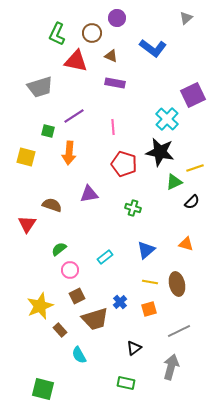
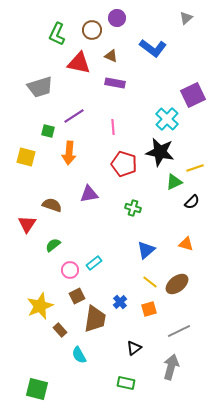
brown circle at (92, 33): moved 3 px up
red triangle at (76, 61): moved 3 px right, 2 px down
green semicircle at (59, 249): moved 6 px left, 4 px up
cyan rectangle at (105, 257): moved 11 px left, 6 px down
yellow line at (150, 282): rotated 28 degrees clockwise
brown ellipse at (177, 284): rotated 65 degrees clockwise
brown trapezoid at (95, 319): rotated 64 degrees counterclockwise
green square at (43, 389): moved 6 px left
